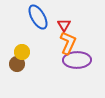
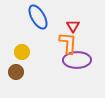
red triangle: moved 9 px right, 1 px down
orange L-shape: rotated 20 degrees counterclockwise
brown circle: moved 1 px left, 8 px down
